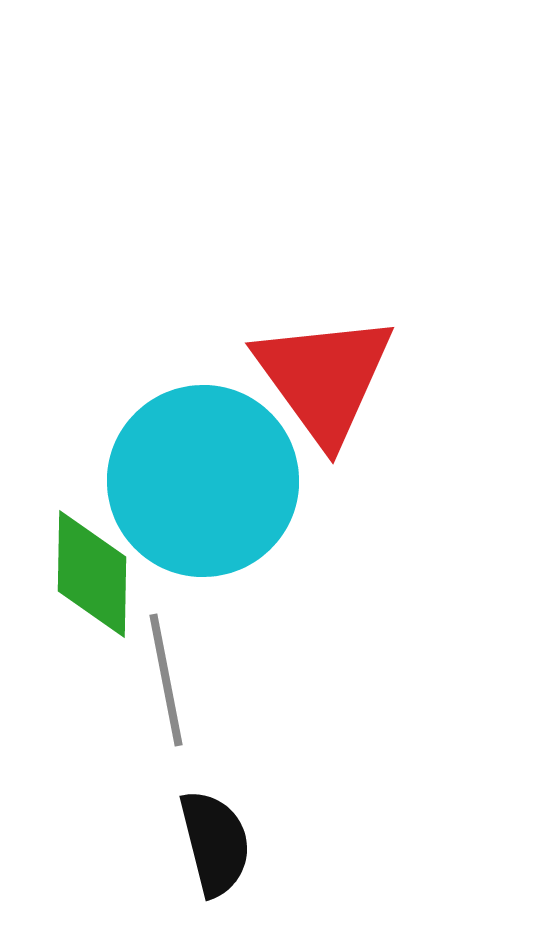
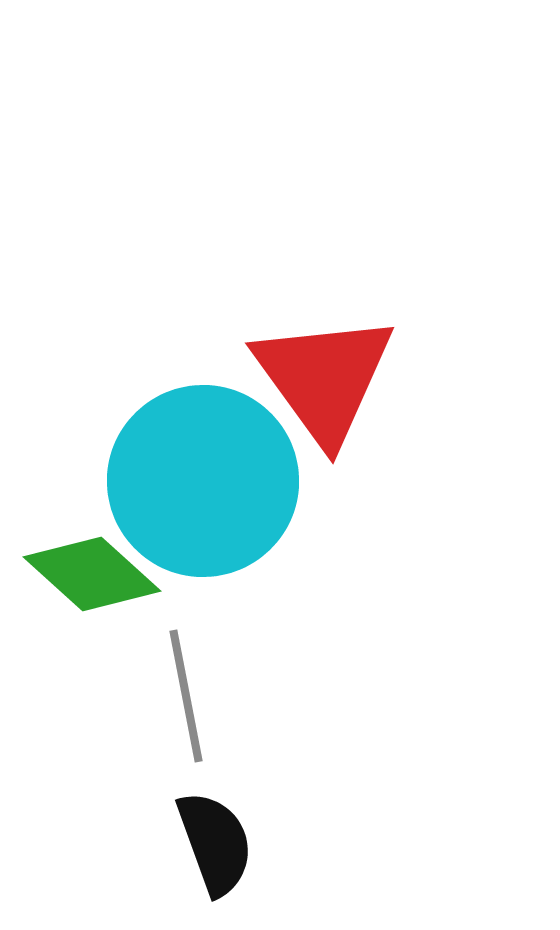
green diamond: rotated 49 degrees counterclockwise
gray line: moved 20 px right, 16 px down
black semicircle: rotated 6 degrees counterclockwise
